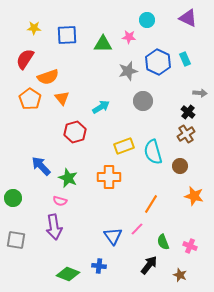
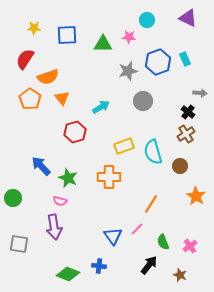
blue hexagon: rotated 15 degrees clockwise
orange star: moved 2 px right; rotated 18 degrees clockwise
gray square: moved 3 px right, 4 px down
pink cross: rotated 32 degrees clockwise
